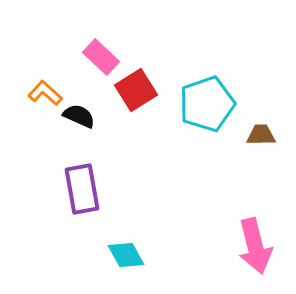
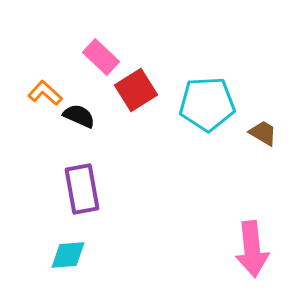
cyan pentagon: rotated 16 degrees clockwise
brown trapezoid: moved 2 px right, 2 px up; rotated 32 degrees clockwise
pink arrow: moved 3 px left, 3 px down; rotated 8 degrees clockwise
cyan diamond: moved 58 px left; rotated 66 degrees counterclockwise
